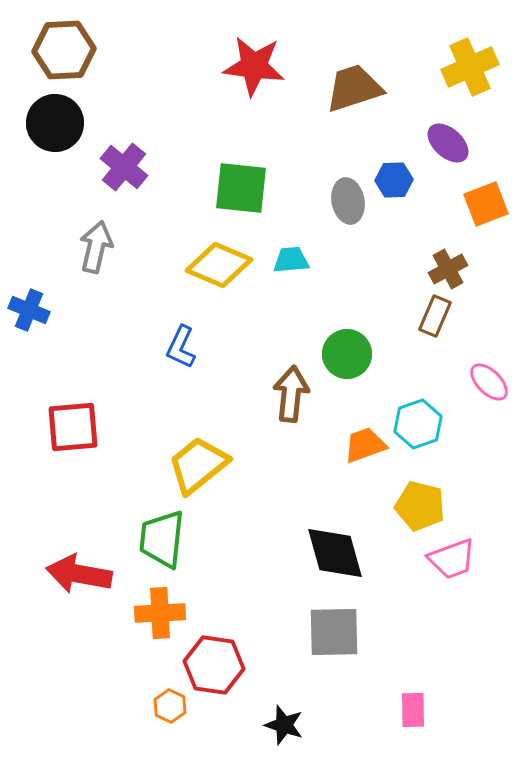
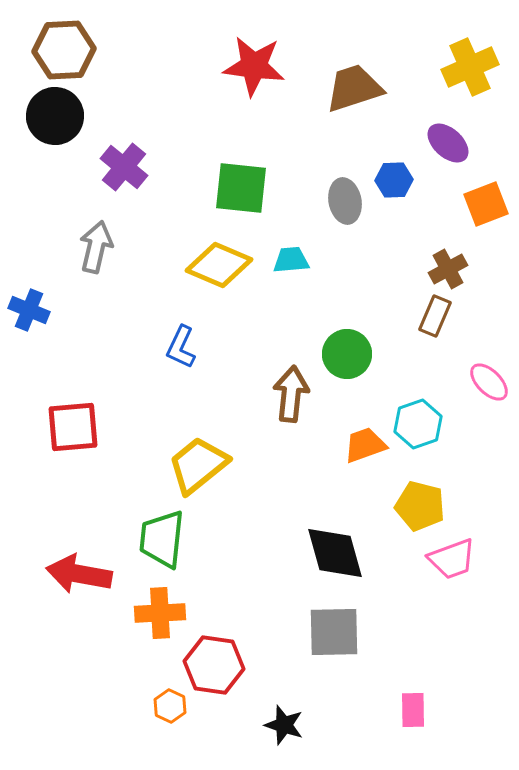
black circle: moved 7 px up
gray ellipse: moved 3 px left
